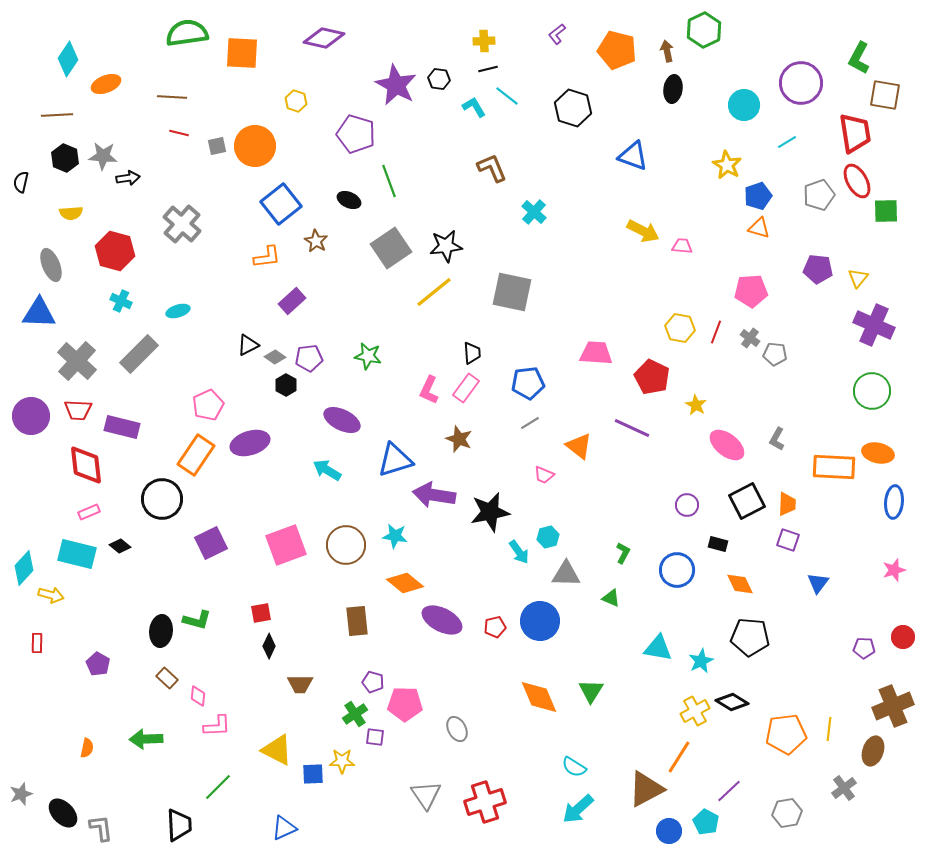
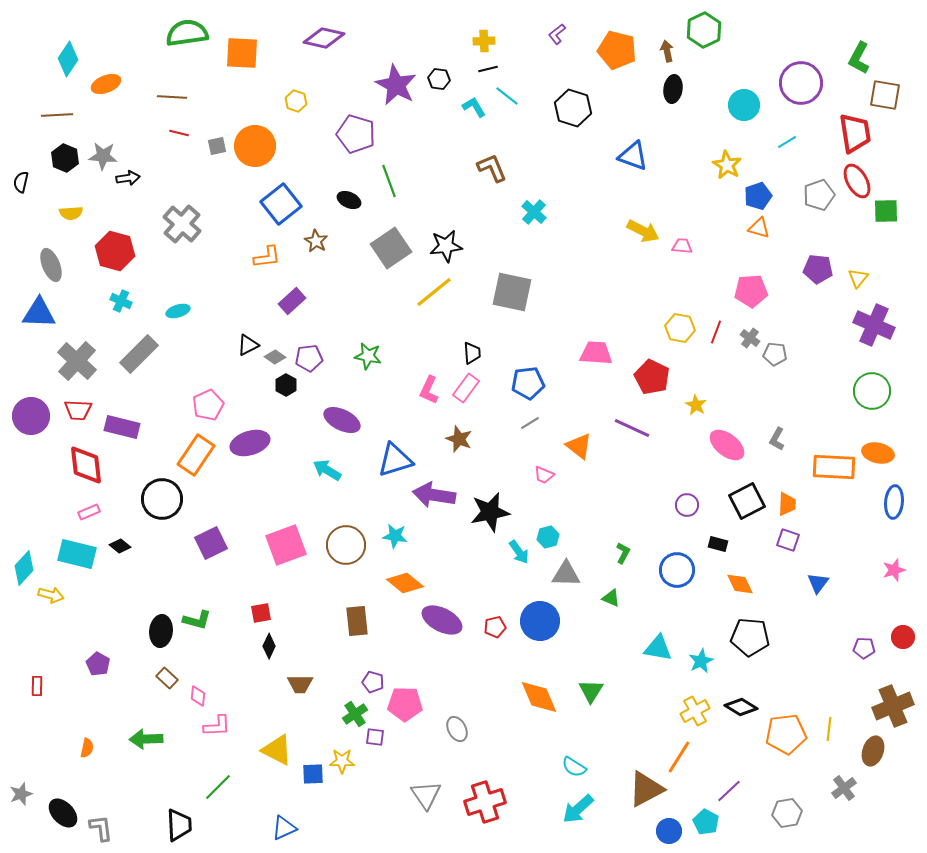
red rectangle at (37, 643): moved 43 px down
black diamond at (732, 702): moved 9 px right, 5 px down
